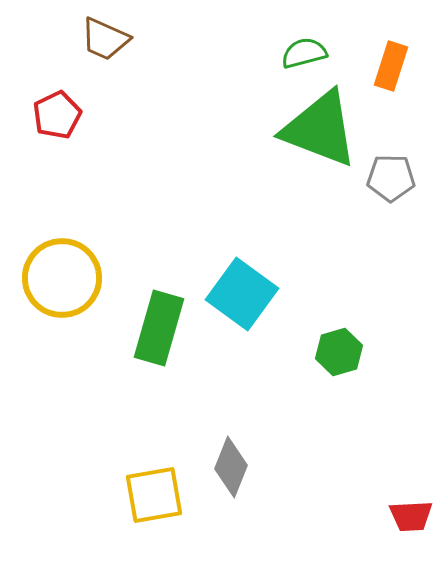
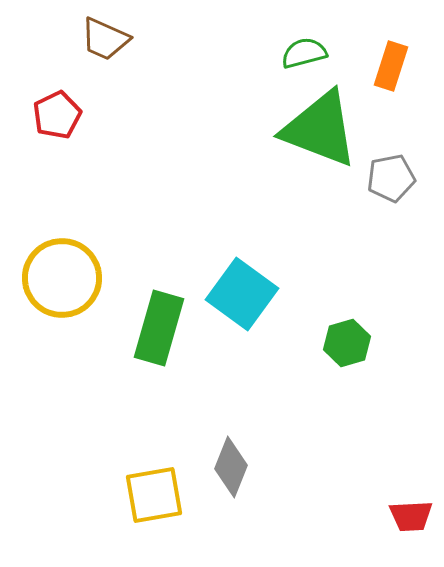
gray pentagon: rotated 12 degrees counterclockwise
green hexagon: moved 8 px right, 9 px up
